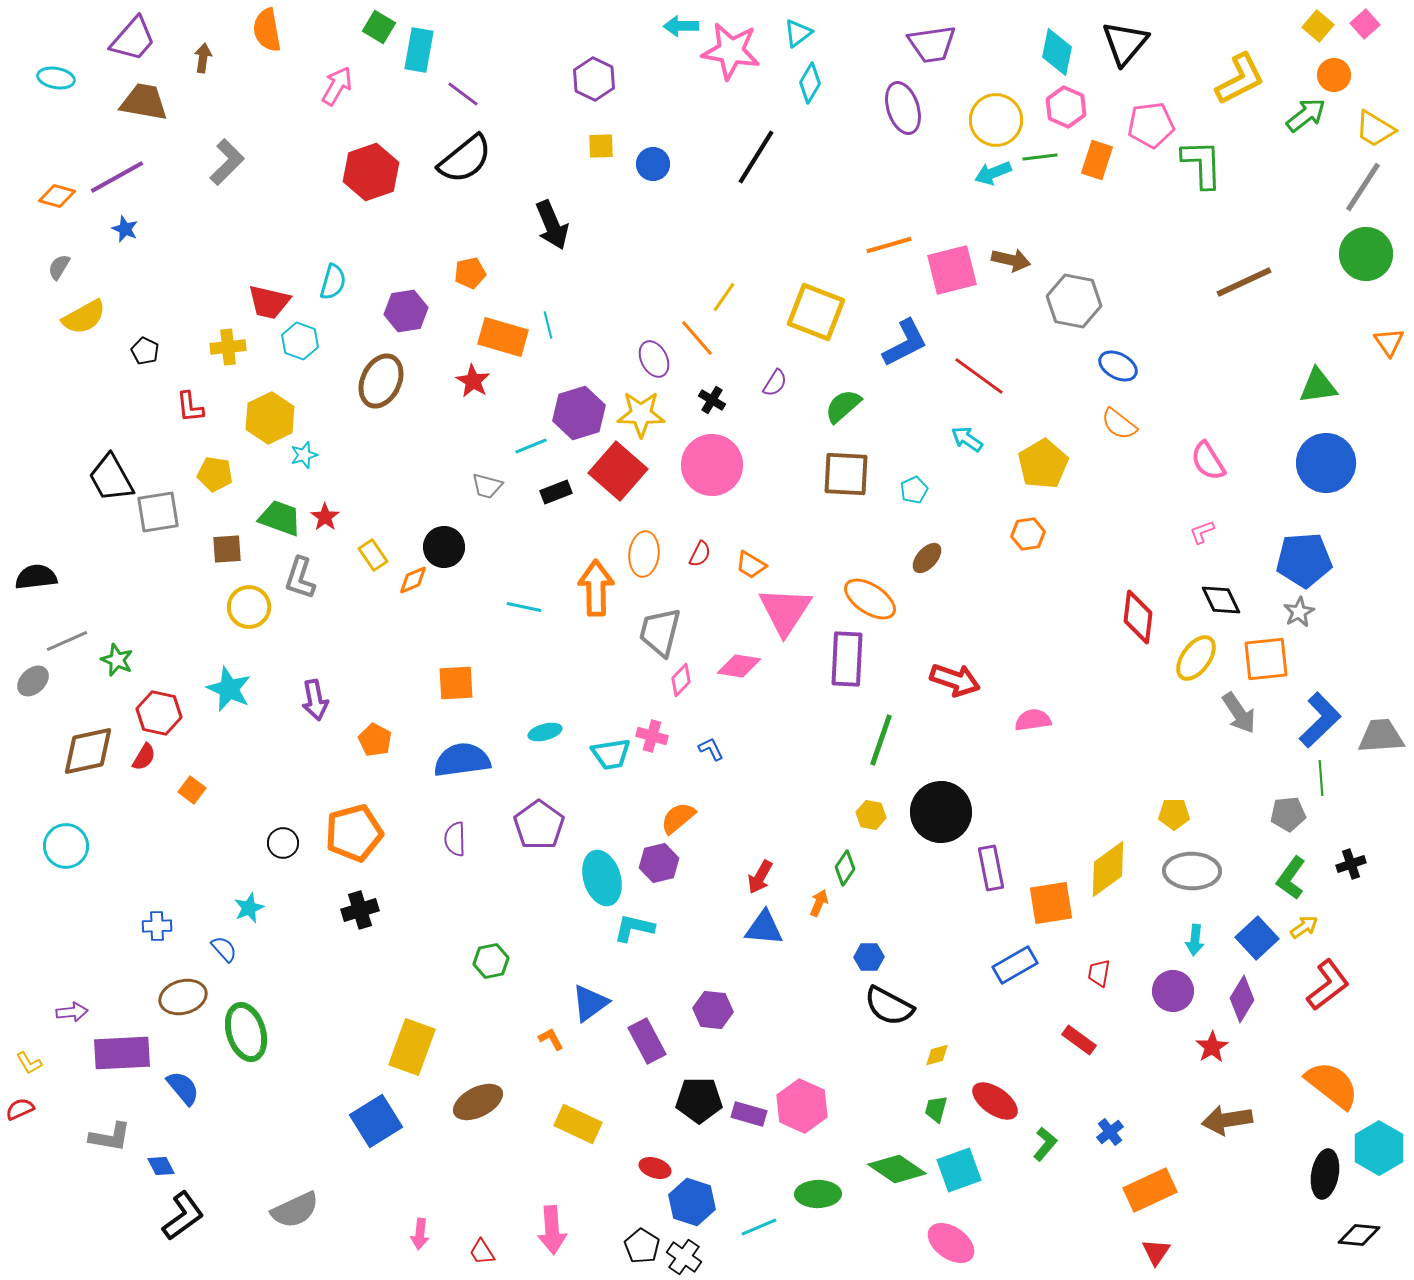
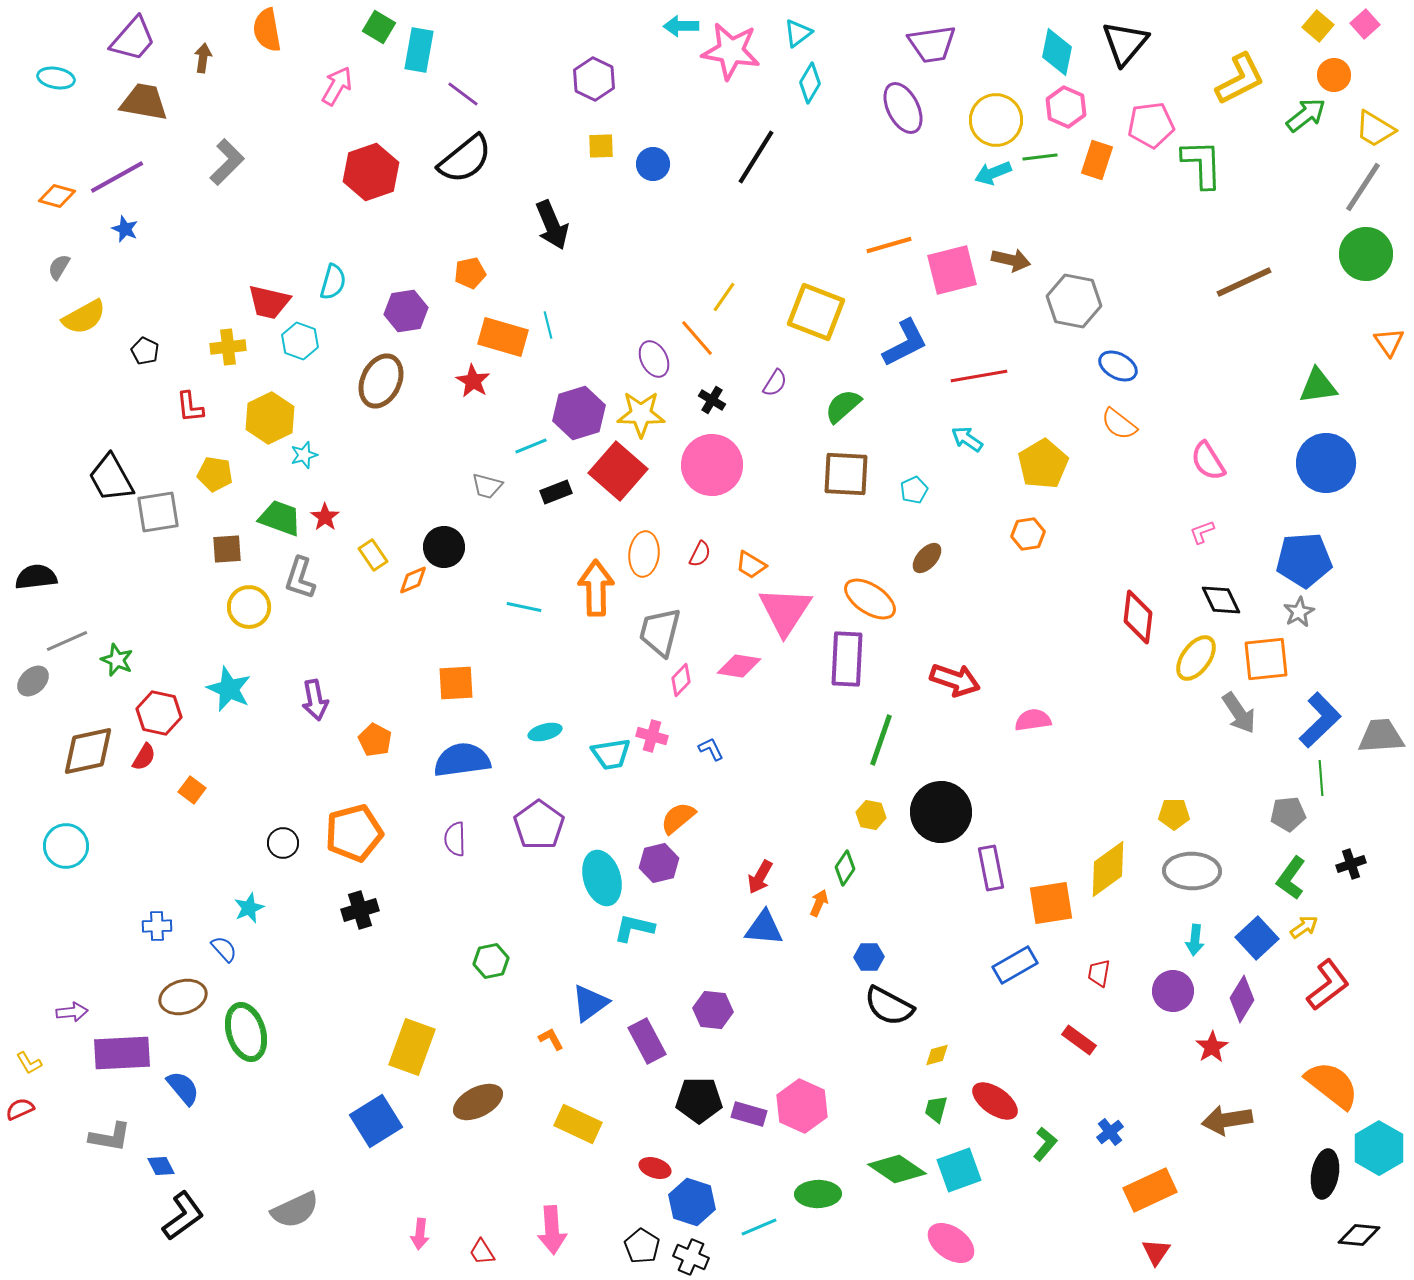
purple ellipse at (903, 108): rotated 9 degrees counterclockwise
red line at (979, 376): rotated 46 degrees counterclockwise
black cross at (684, 1257): moved 7 px right; rotated 12 degrees counterclockwise
